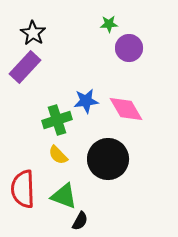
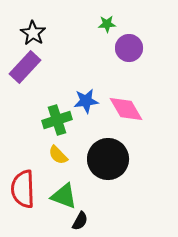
green star: moved 2 px left
